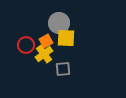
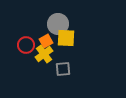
gray circle: moved 1 px left, 1 px down
